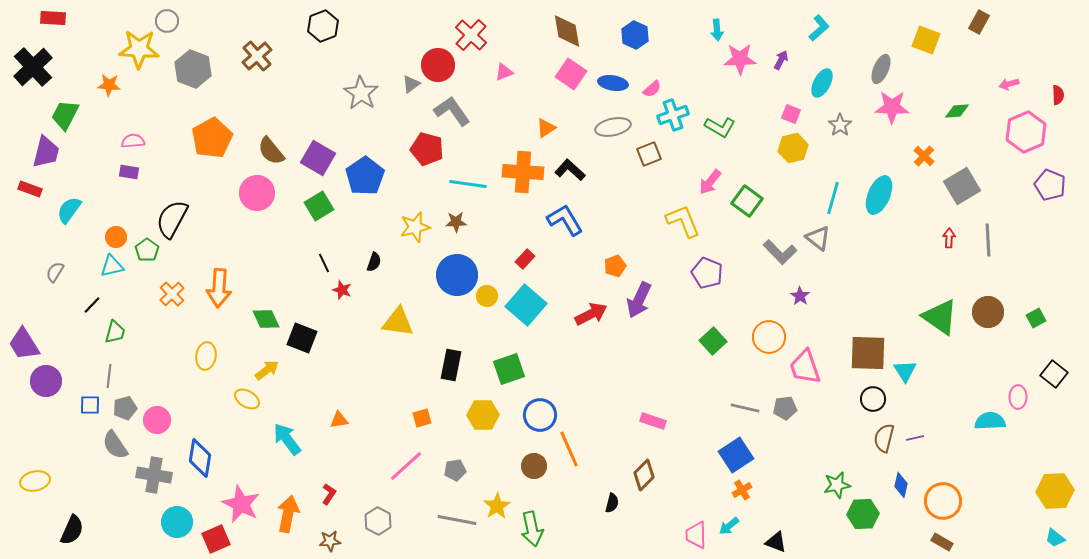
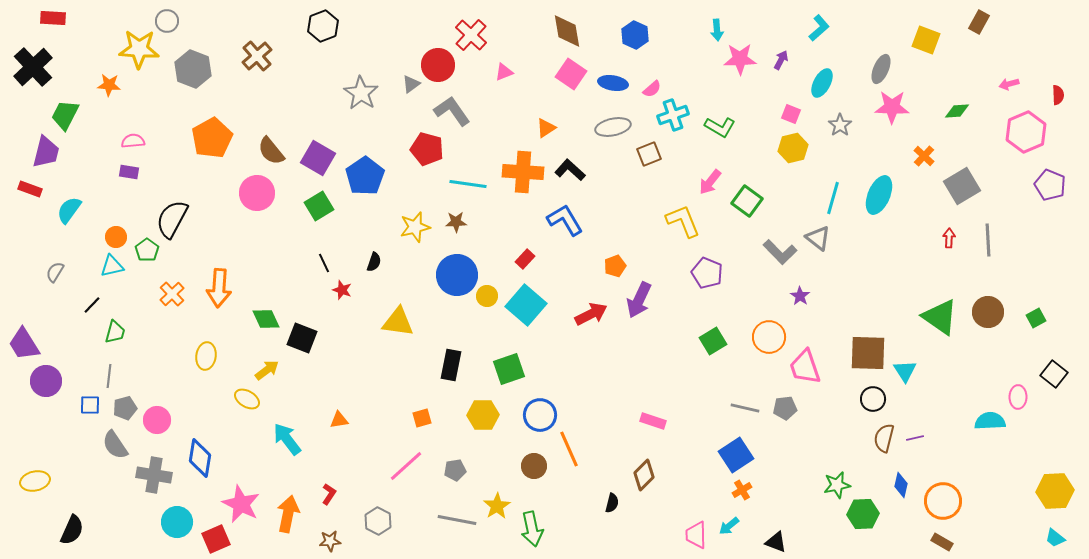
green square at (713, 341): rotated 12 degrees clockwise
